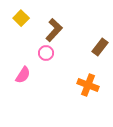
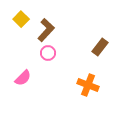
yellow square: moved 1 px down
brown L-shape: moved 8 px left
pink circle: moved 2 px right
pink semicircle: moved 3 px down; rotated 12 degrees clockwise
